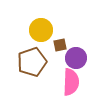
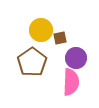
brown square: moved 7 px up
brown pentagon: rotated 16 degrees counterclockwise
